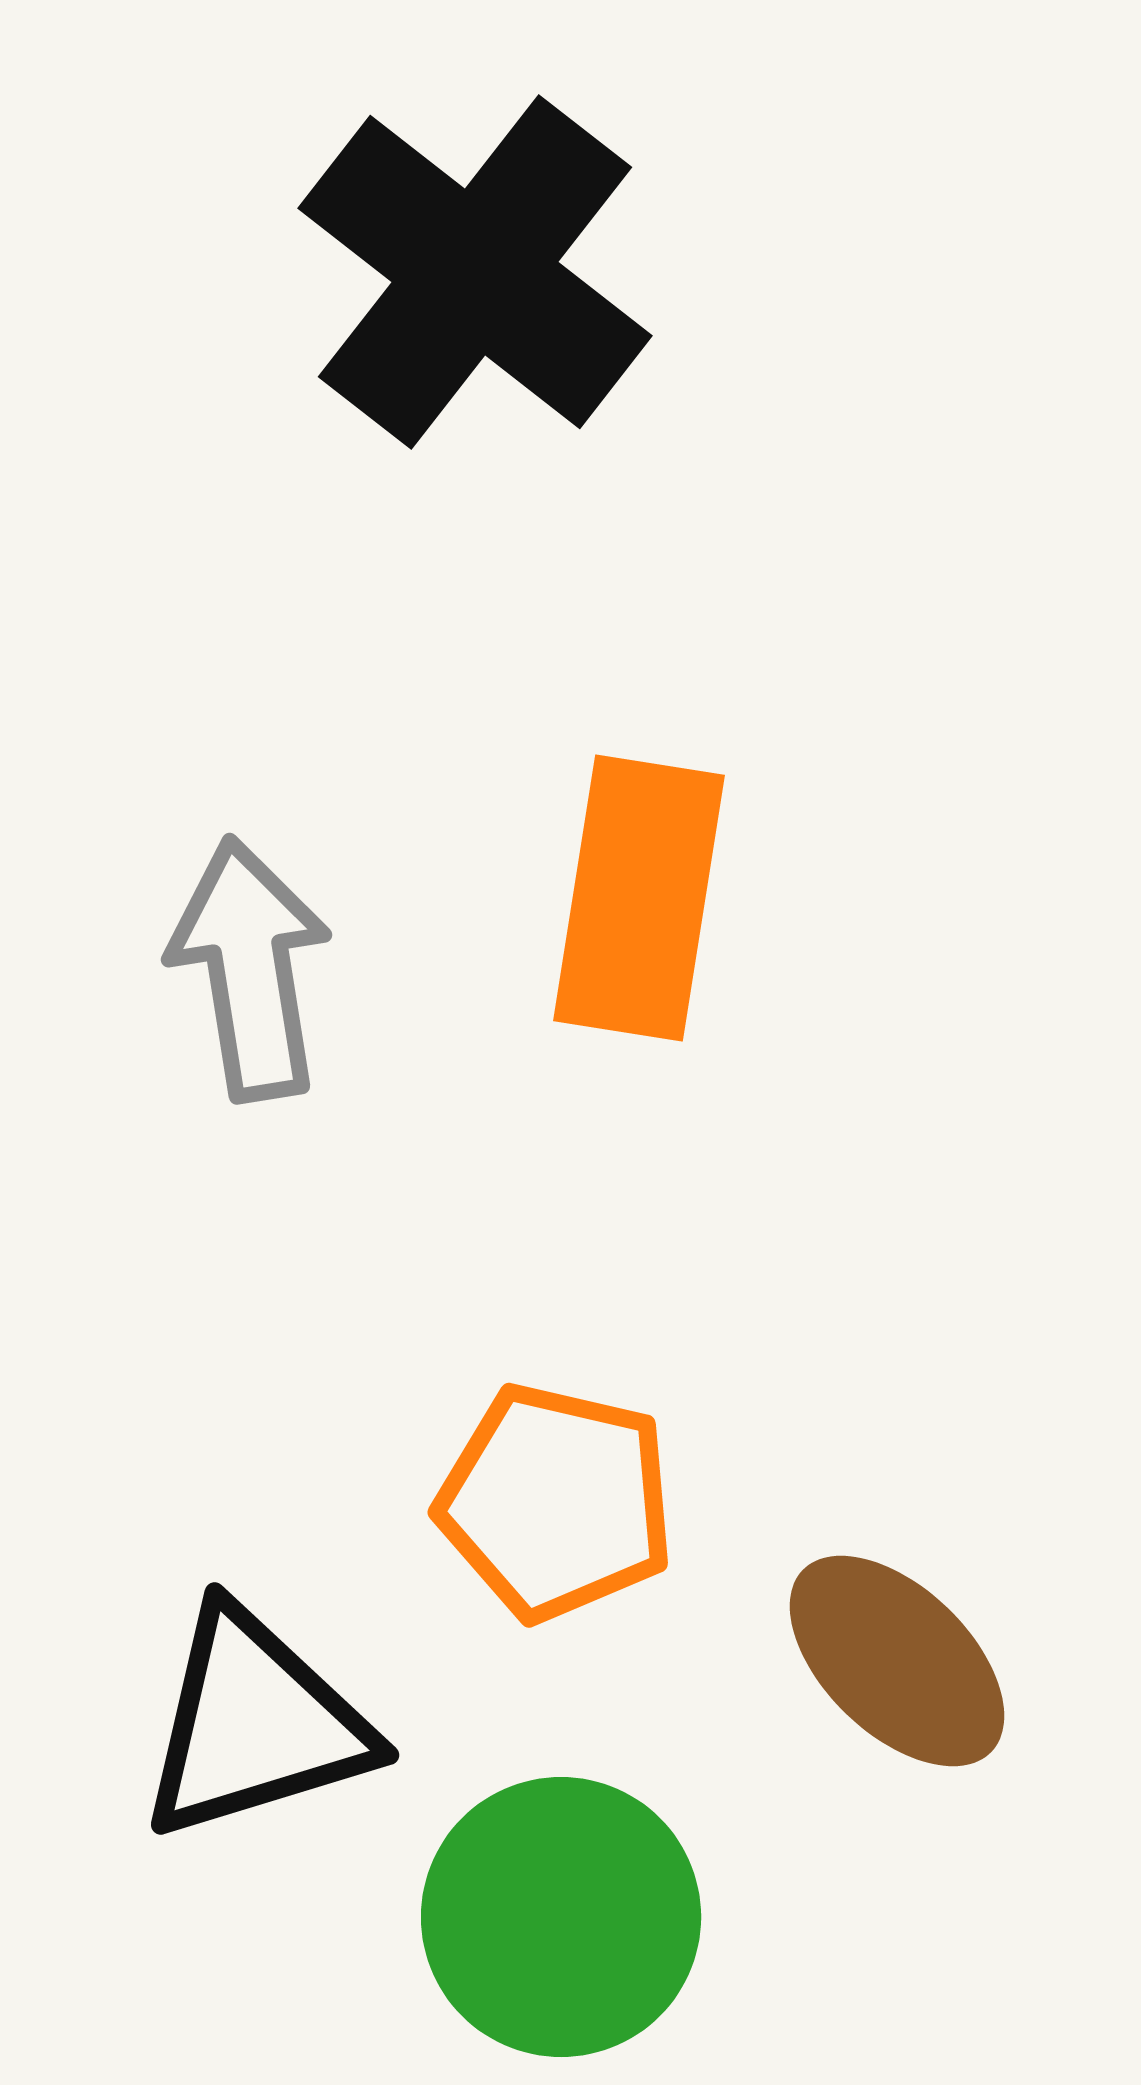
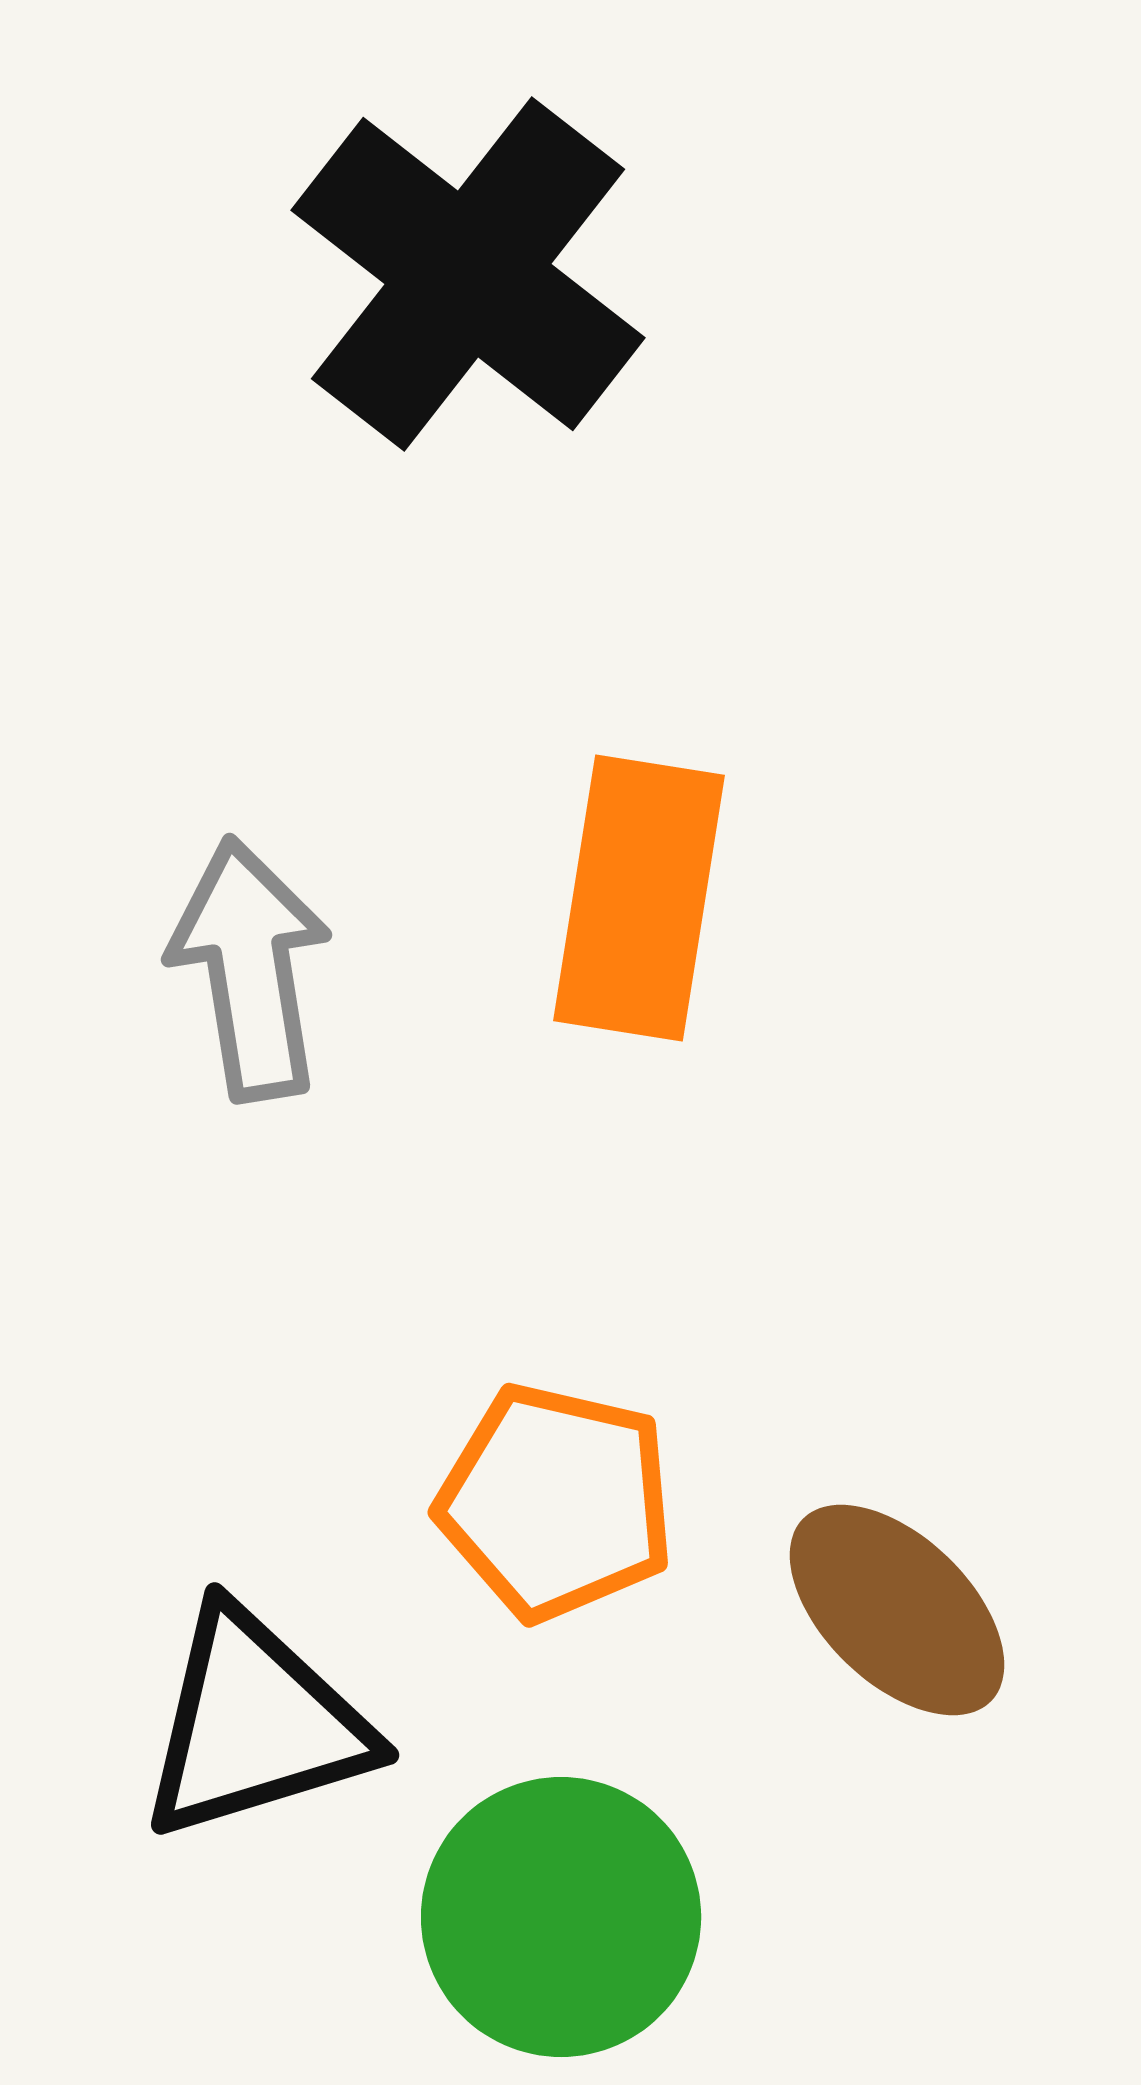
black cross: moved 7 px left, 2 px down
brown ellipse: moved 51 px up
